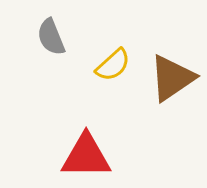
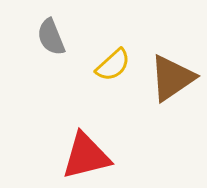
red triangle: rotated 14 degrees counterclockwise
